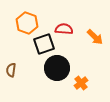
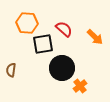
orange hexagon: rotated 15 degrees counterclockwise
red semicircle: rotated 36 degrees clockwise
black square: moved 1 px left; rotated 10 degrees clockwise
black circle: moved 5 px right
orange cross: moved 1 px left, 3 px down
